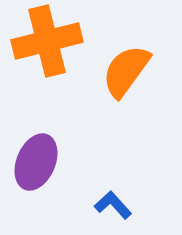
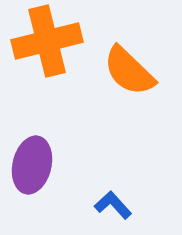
orange semicircle: moved 3 px right; rotated 82 degrees counterclockwise
purple ellipse: moved 4 px left, 3 px down; rotated 10 degrees counterclockwise
